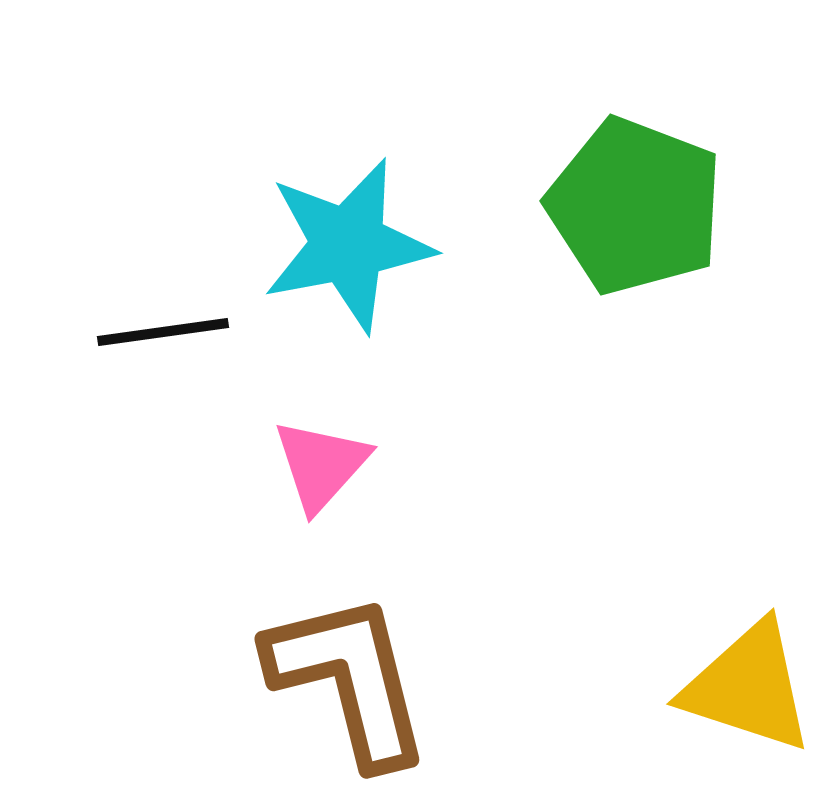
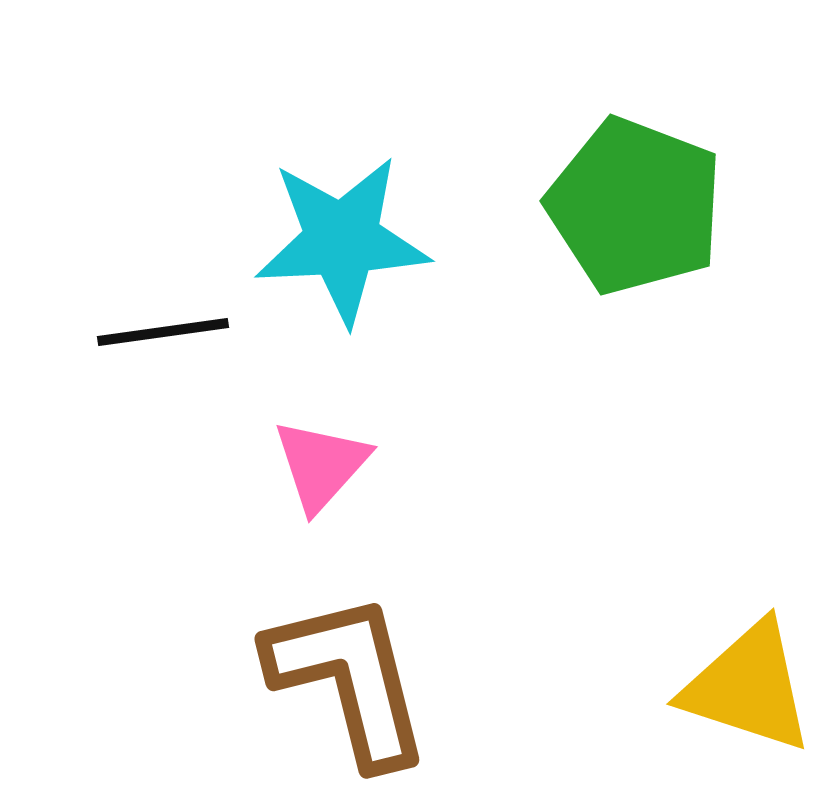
cyan star: moved 6 px left, 5 px up; rotated 8 degrees clockwise
